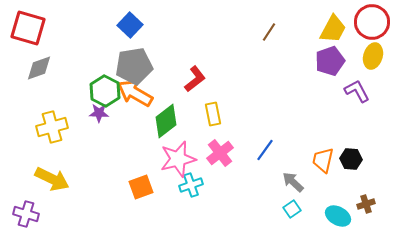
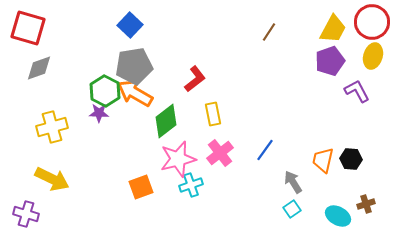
gray arrow: rotated 15 degrees clockwise
